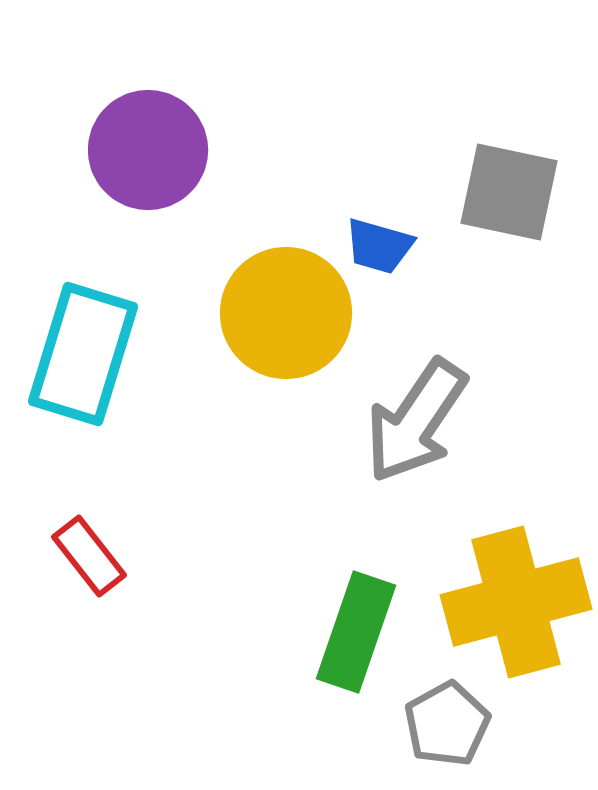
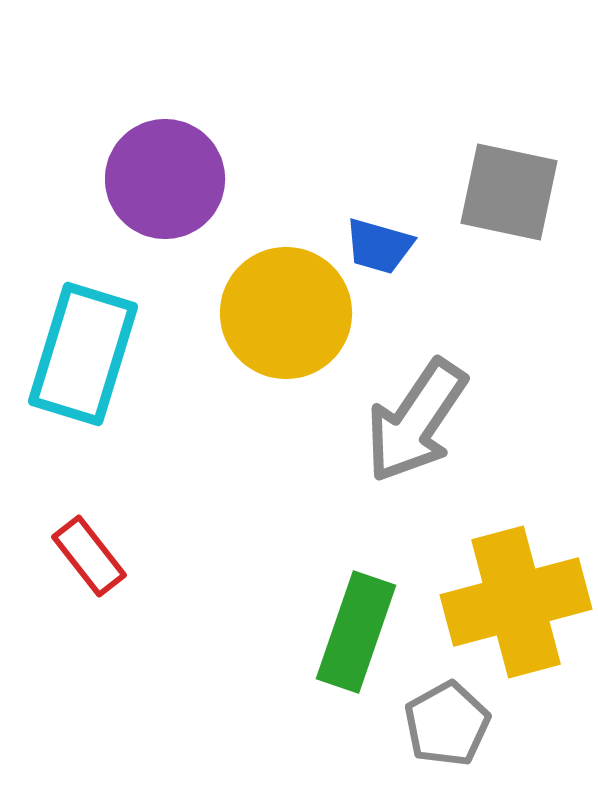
purple circle: moved 17 px right, 29 px down
